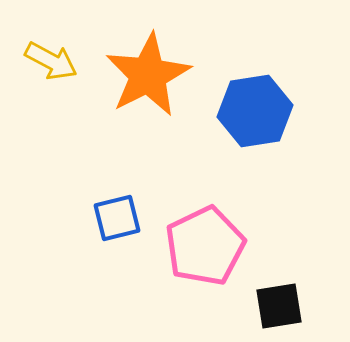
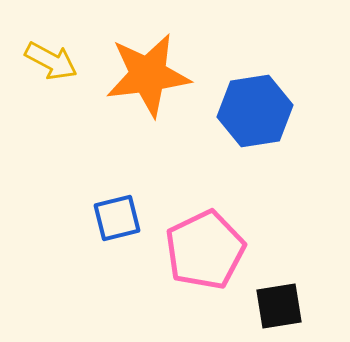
orange star: rotated 20 degrees clockwise
pink pentagon: moved 4 px down
